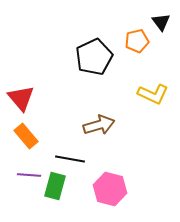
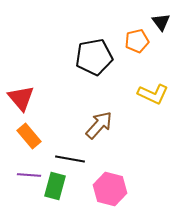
black pentagon: rotated 15 degrees clockwise
brown arrow: rotated 32 degrees counterclockwise
orange rectangle: moved 3 px right
